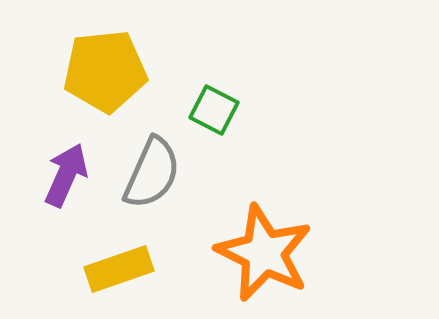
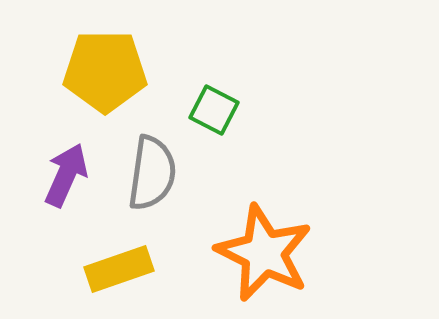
yellow pentagon: rotated 6 degrees clockwise
gray semicircle: rotated 16 degrees counterclockwise
